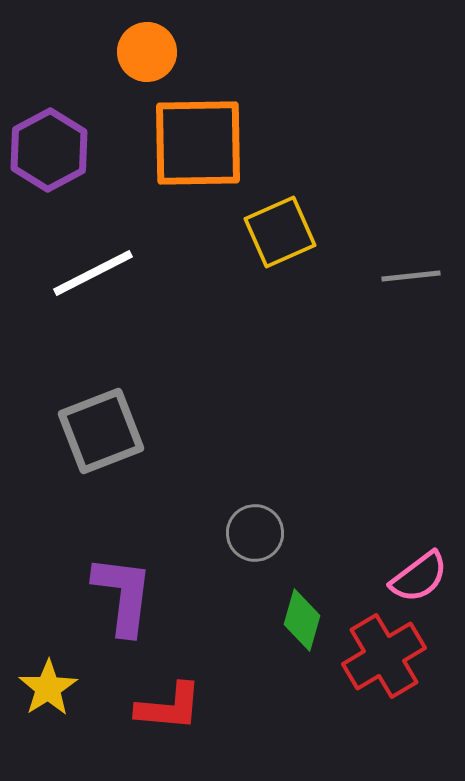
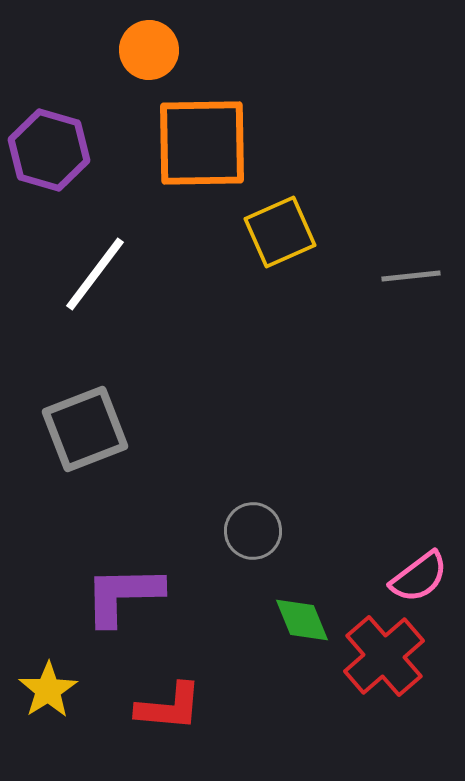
orange circle: moved 2 px right, 2 px up
orange square: moved 4 px right
purple hexagon: rotated 16 degrees counterclockwise
white line: moved 2 px right, 1 px down; rotated 26 degrees counterclockwise
gray square: moved 16 px left, 2 px up
gray circle: moved 2 px left, 2 px up
purple L-shape: rotated 98 degrees counterclockwise
green diamond: rotated 38 degrees counterclockwise
red cross: rotated 10 degrees counterclockwise
yellow star: moved 2 px down
